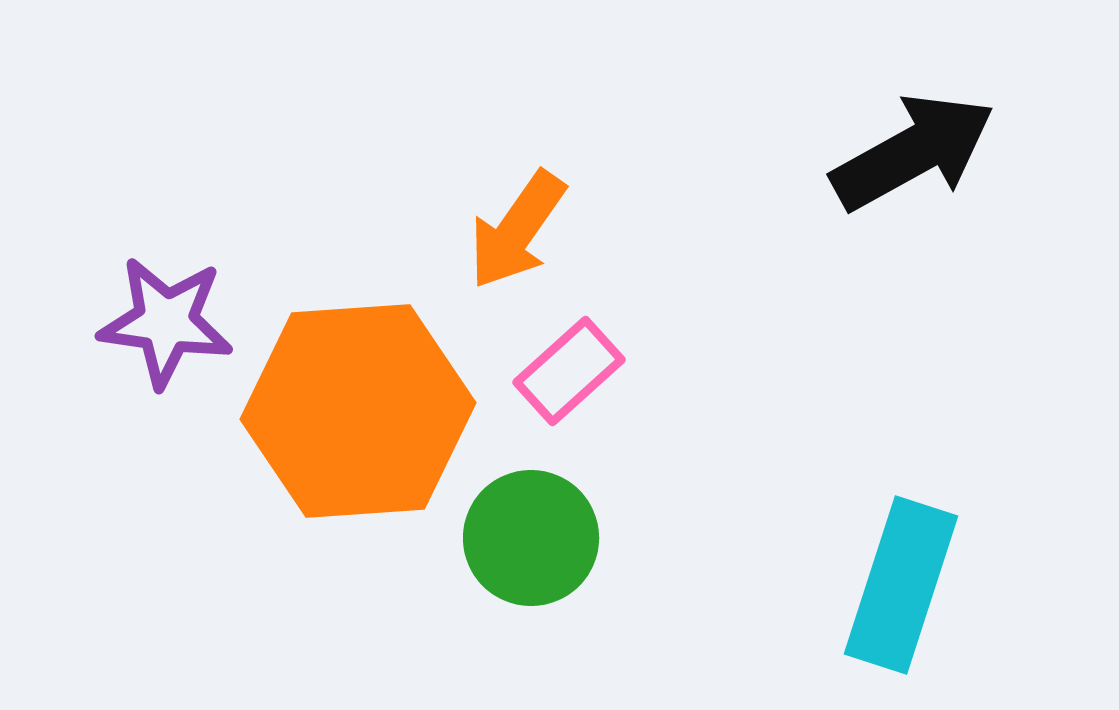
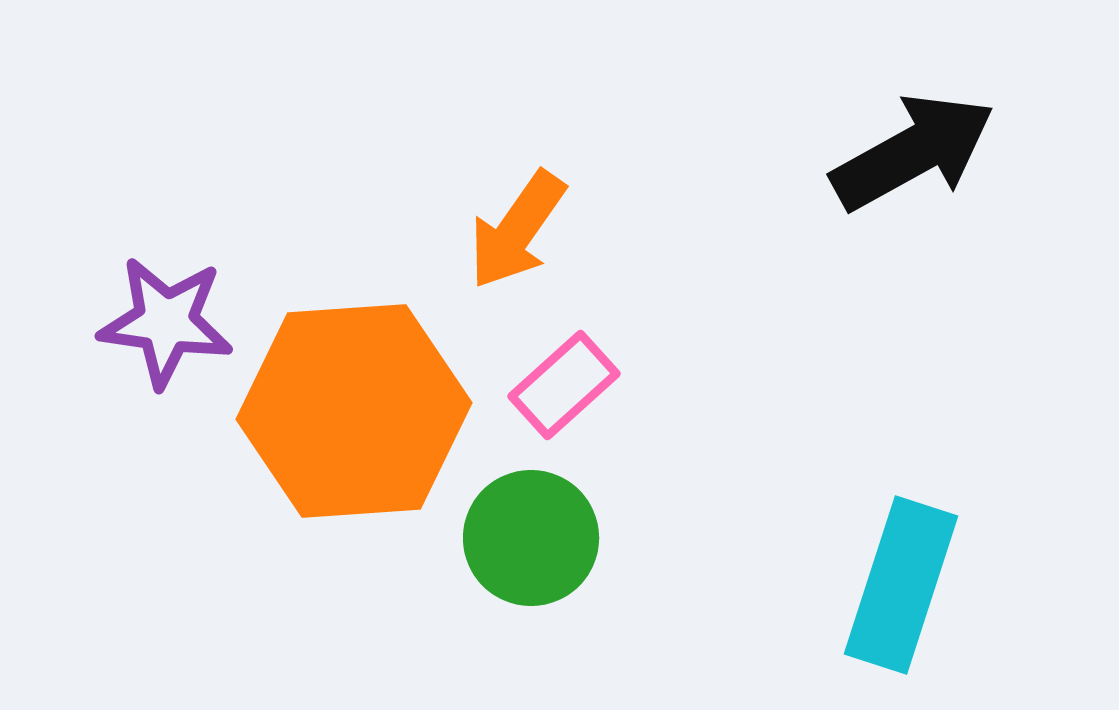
pink rectangle: moved 5 px left, 14 px down
orange hexagon: moved 4 px left
